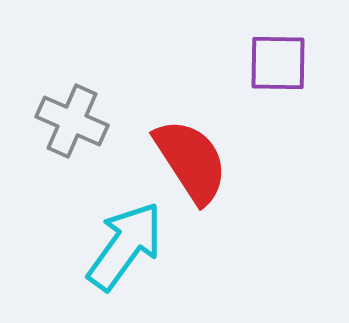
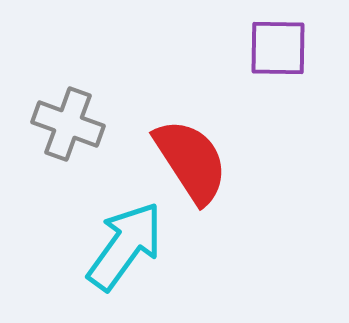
purple square: moved 15 px up
gray cross: moved 4 px left, 3 px down; rotated 4 degrees counterclockwise
